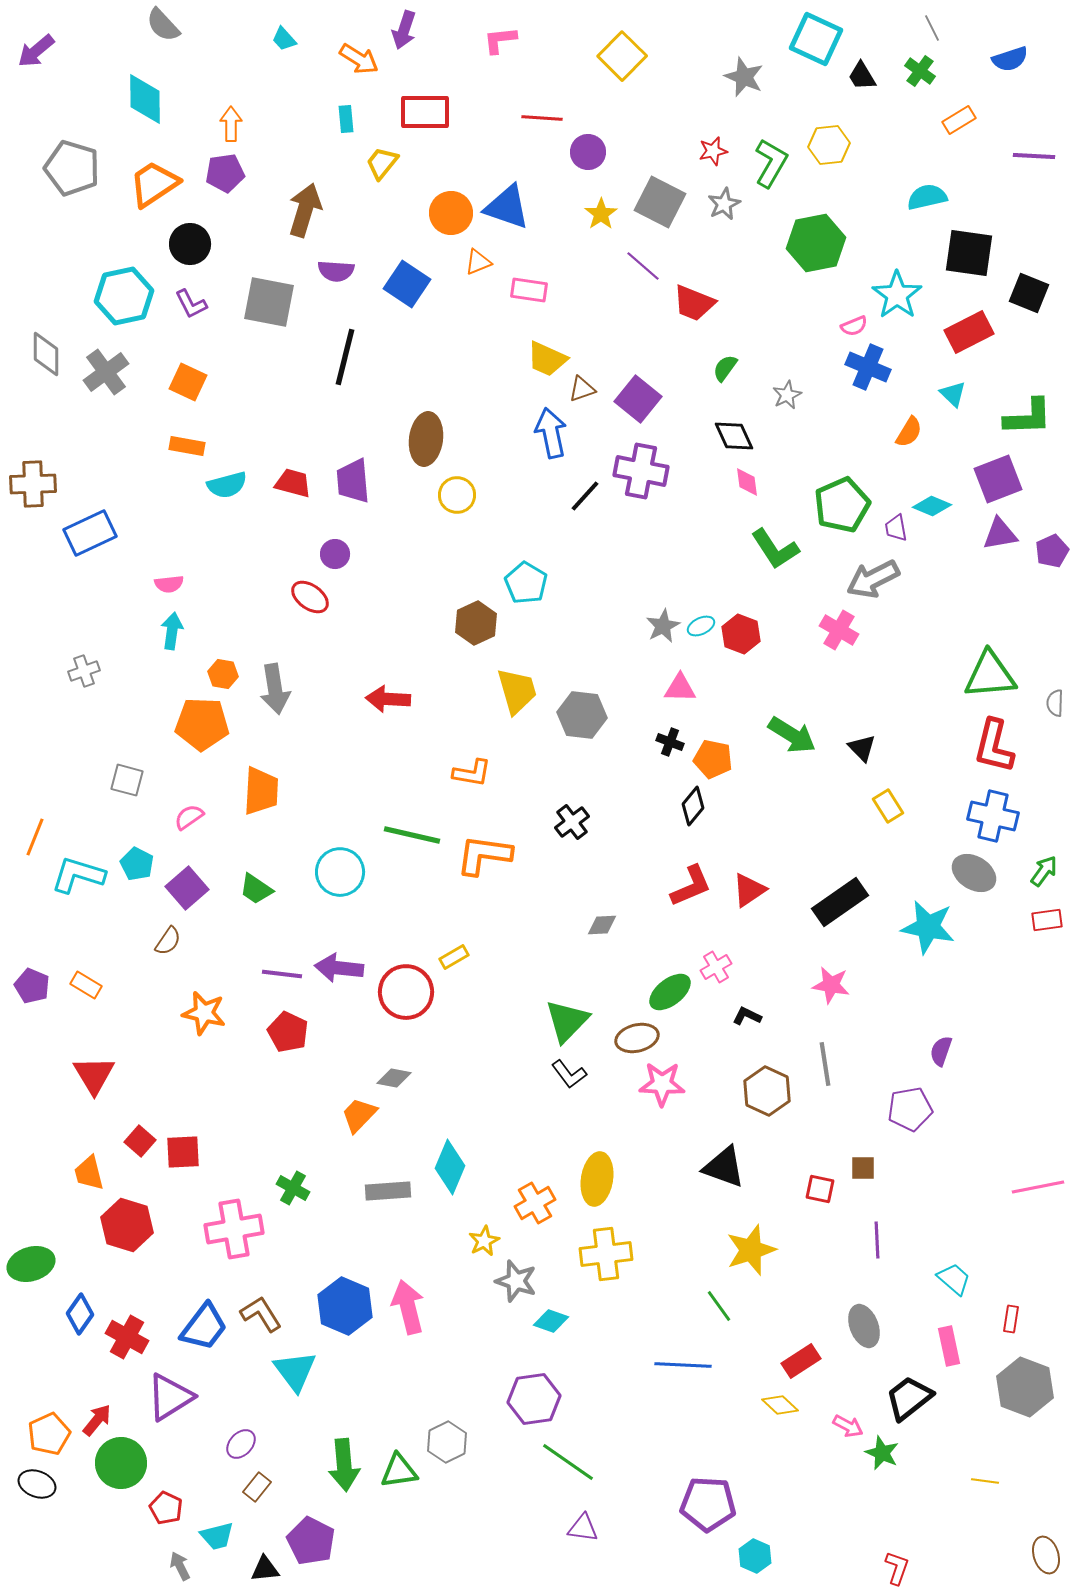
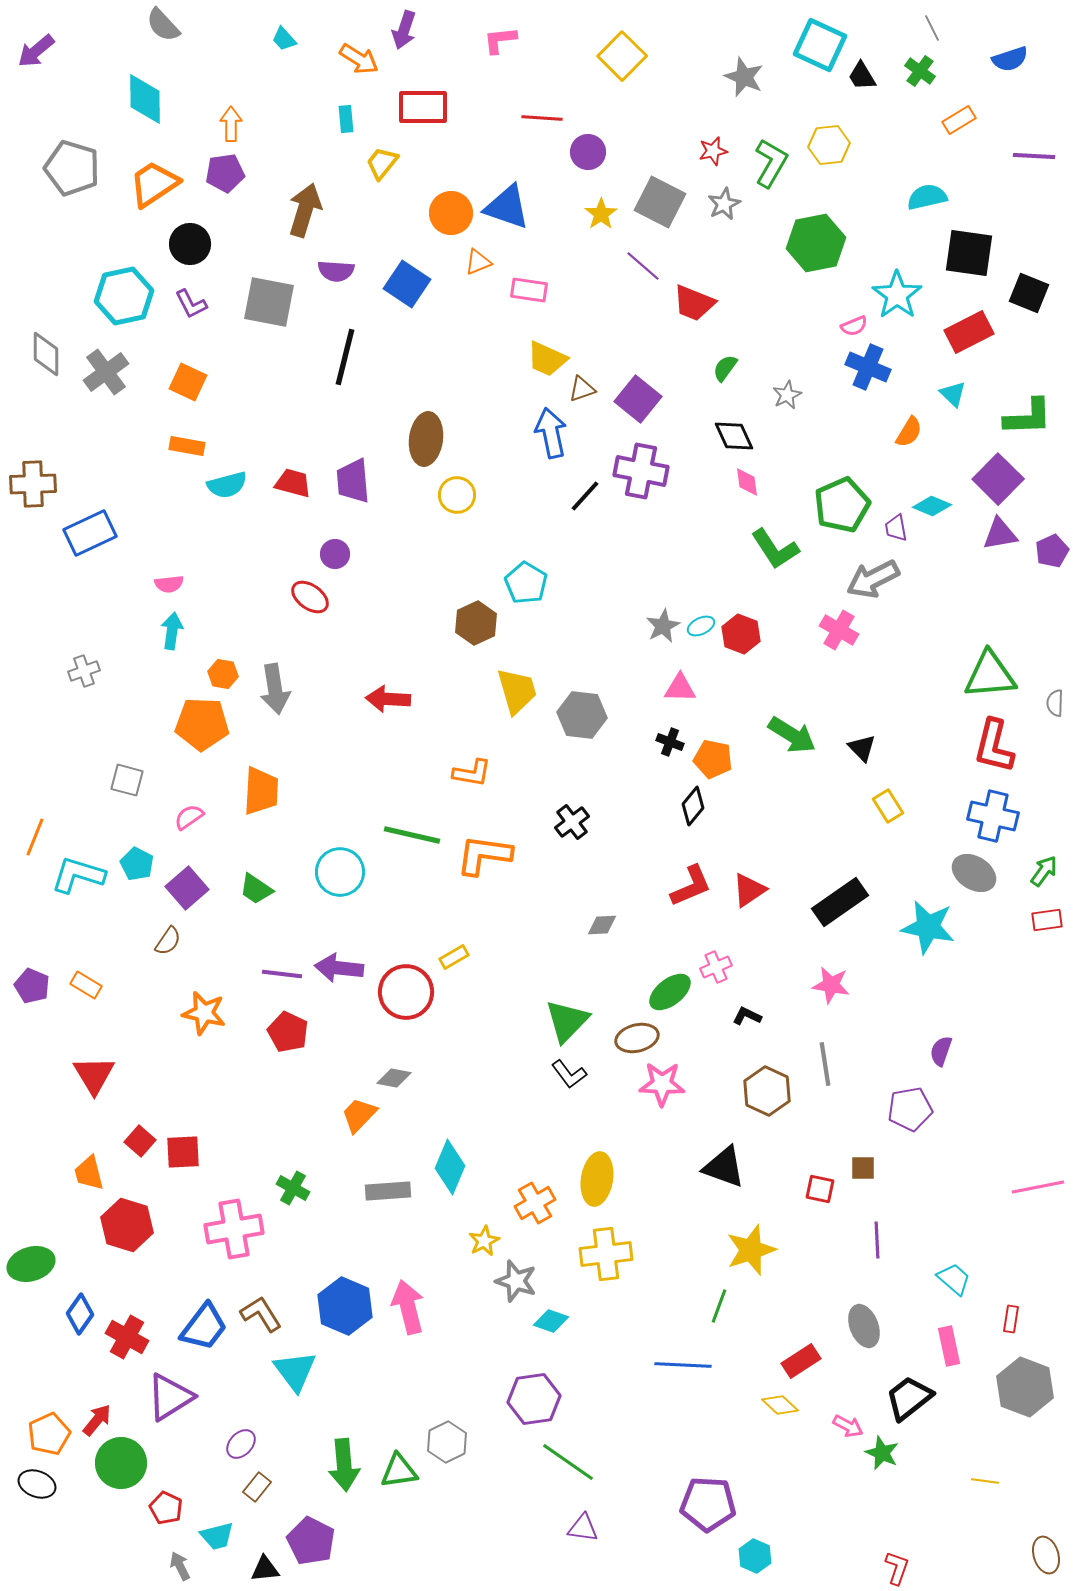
cyan square at (816, 39): moved 4 px right, 6 px down
red rectangle at (425, 112): moved 2 px left, 5 px up
purple square at (998, 479): rotated 24 degrees counterclockwise
pink cross at (716, 967): rotated 8 degrees clockwise
green line at (719, 1306): rotated 56 degrees clockwise
